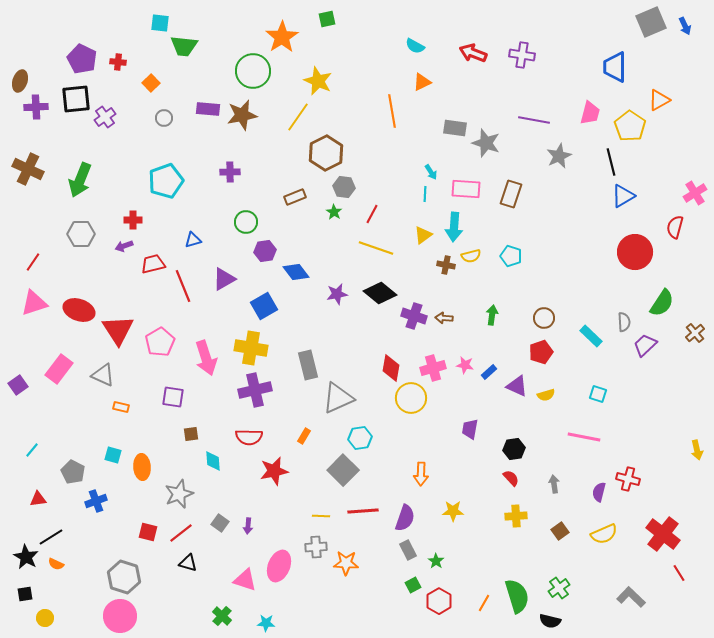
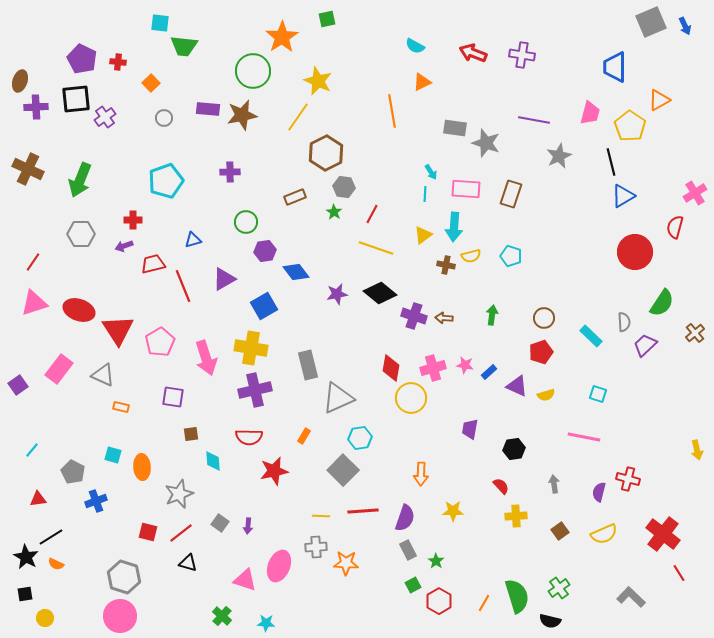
red semicircle at (511, 478): moved 10 px left, 8 px down
